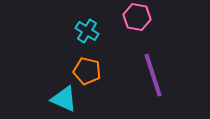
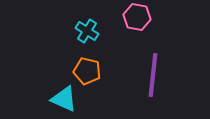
purple line: rotated 24 degrees clockwise
